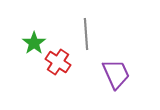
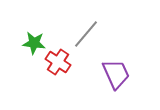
gray line: rotated 44 degrees clockwise
green star: rotated 30 degrees counterclockwise
